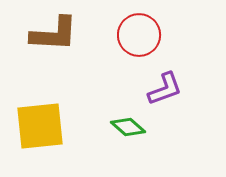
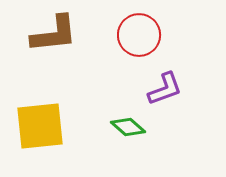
brown L-shape: rotated 9 degrees counterclockwise
